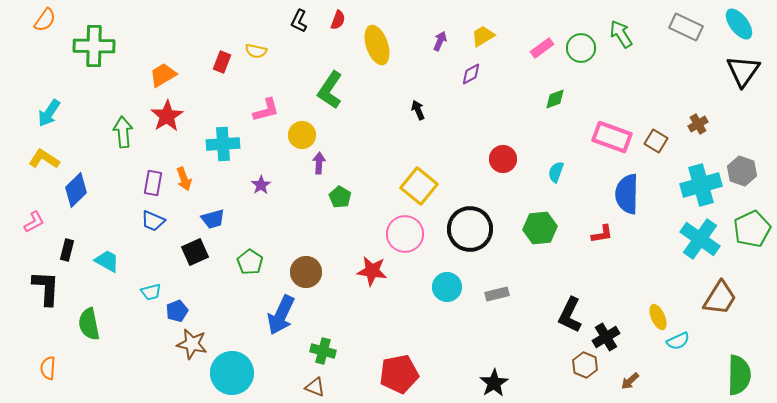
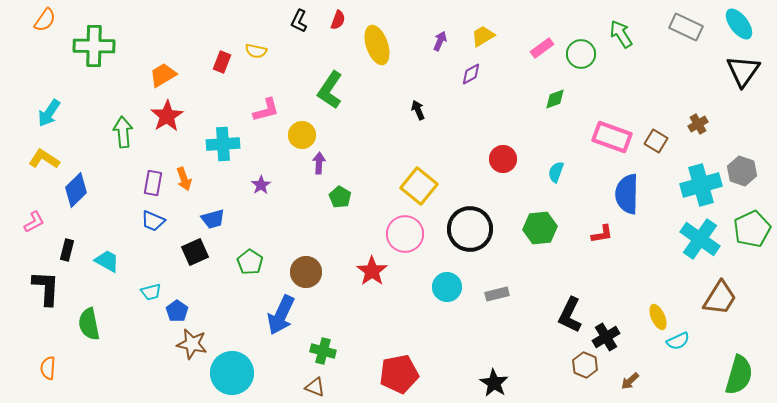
green circle at (581, 48): moved 6 px down
red star at (372, 271): rotated 28 degrees clockwise
blue pentagon at (177, 311): rotated 15 degrees counterclockwise
green semicircle at (739, 375): rotated 15 degrees clockwise
black star at (494, 383): rotated 8 degrees counterclockwise
